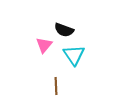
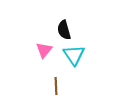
black semicircle: rotated 54 degrees clockwise
pink triangle: moved 5 px down
